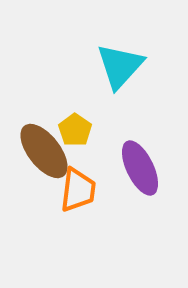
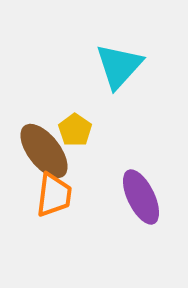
cyan triangle: moved 1 px left
purple ellipse: moved 1 px right, 29 px down
orange trapezoid: moved 24 px left, 5 px down
